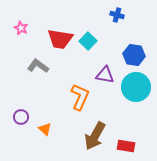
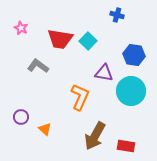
purple triangle: moved 1 px left, 2 px up
cyan circle: moved 5 px left, 4 px down
